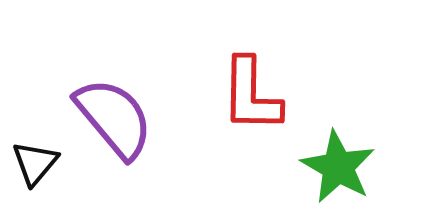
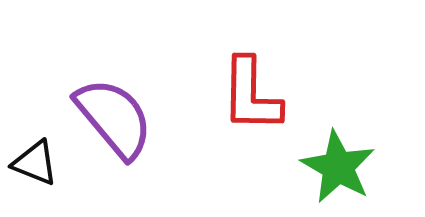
black triangle: rotated 48 degrees counterclockwise
